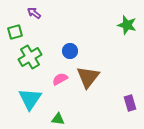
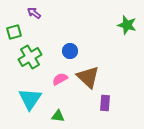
green square: moved 1 px left
brown triangle: rotated 25 degrees counterclockwise
purple rectangle: moved 25 px left; rotated 21 degrees clockwise
green triangle: moved 3 px up
